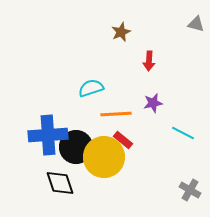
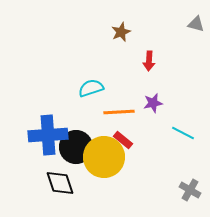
orange line: moved 3 px right, 2 px up
